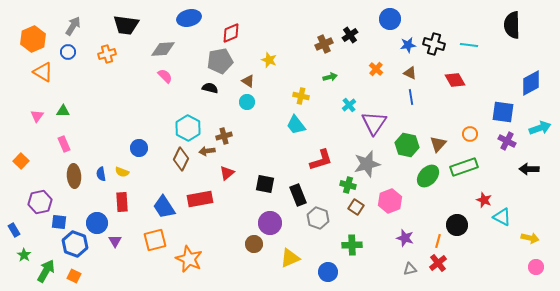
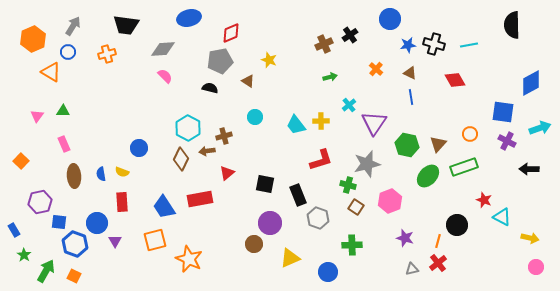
cyan line at (469, 45): rotated 18 degrees counterclockwise
orange triangle at (43, 72): moved 8 px right
yellow cross at (301, 96): moved 20 px right, 25 px down; rotated 14 degrees counterclockwise
cyan circle at (247, 102): moved 8 px right, 15 px down
gray triangle at (410, 269): moved 2 px right
